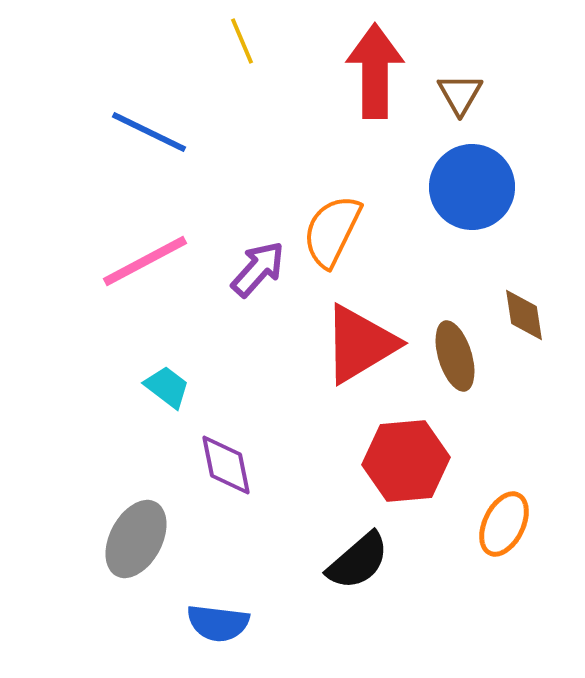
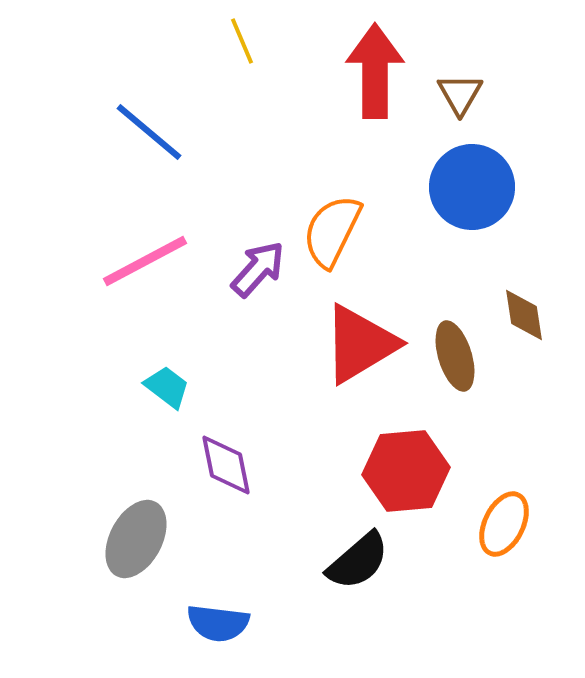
blue line: rotated 14 degrees clockwise
red hexagon: moved 10 px down
